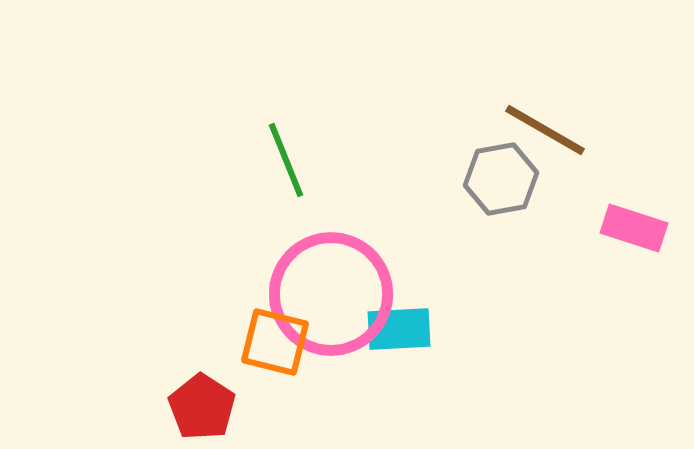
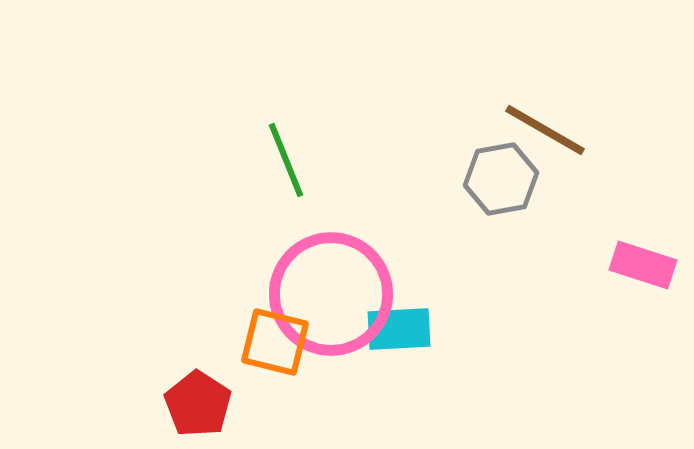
pink rectangle: moved 9 px right, 37 px down
red pentagon: moved 4 px left, 3 px up
